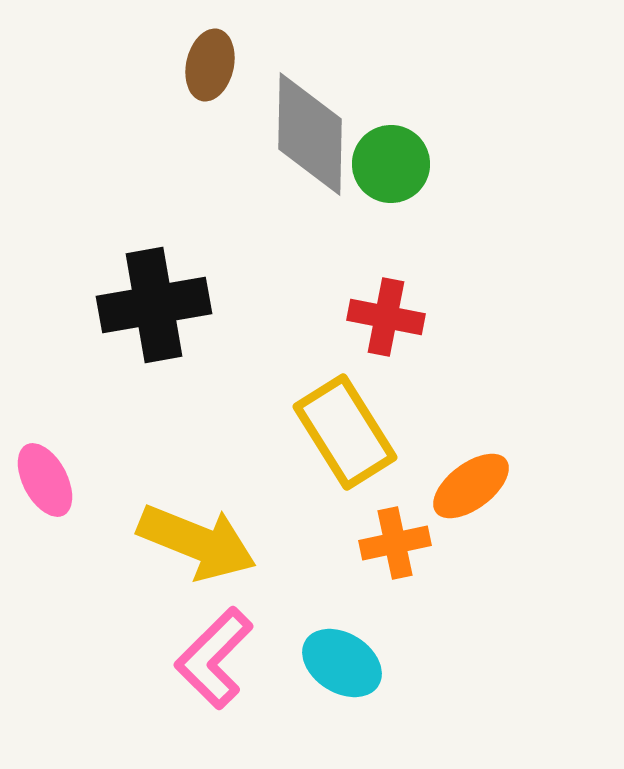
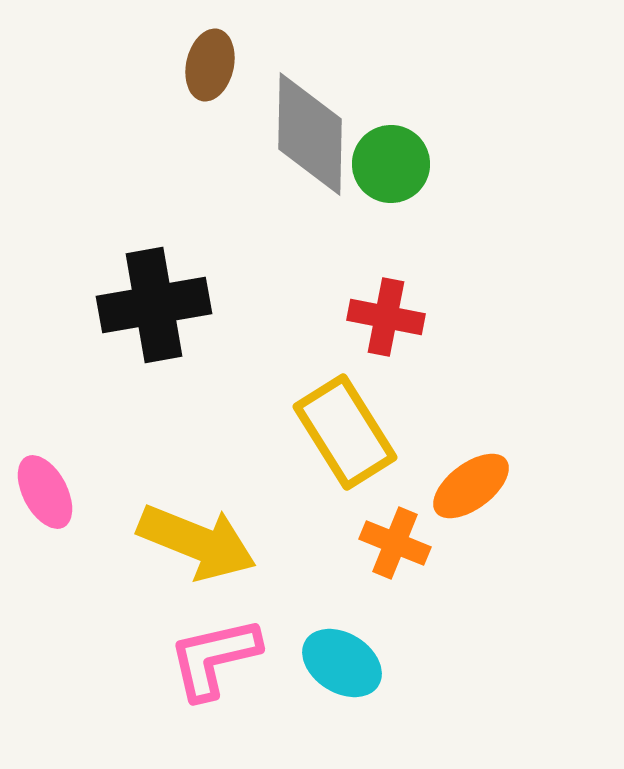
pink ellipse: moved 12 px down
orange cross: rotated 34 degrees clockwise
pink L-shape: rotated 32 degrees clockwise
